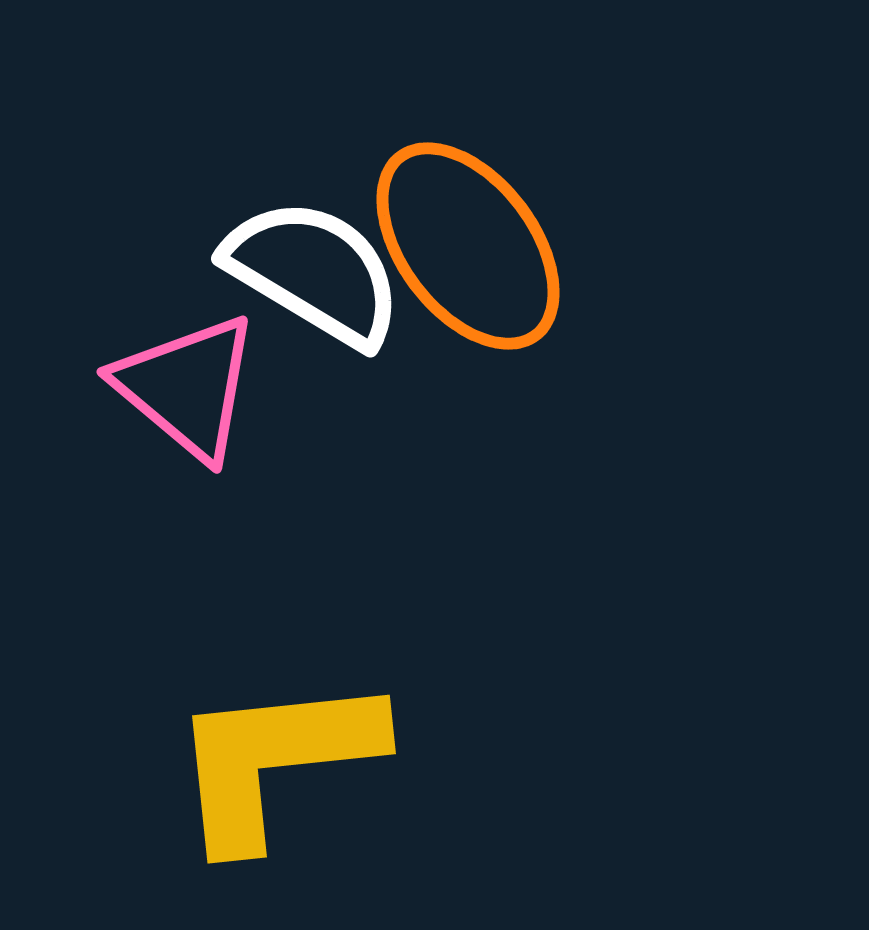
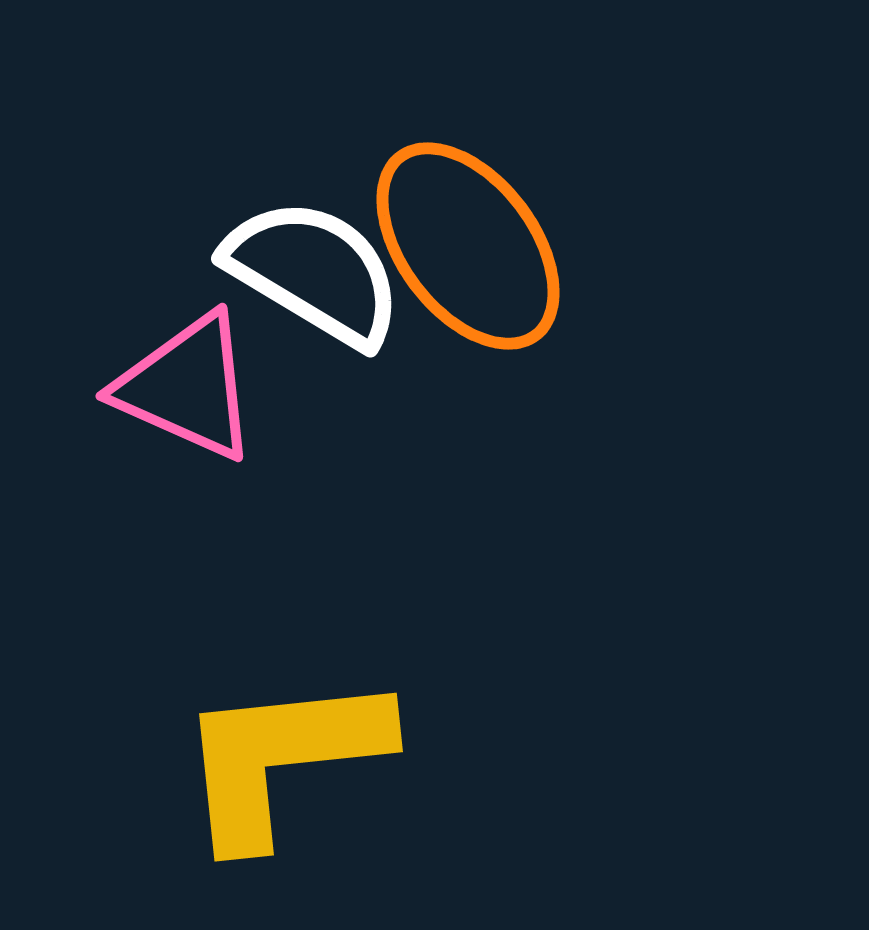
pink triangle: rotated 16 degrees counterclockwise
yellow L-shape: moved 7 px right, 2 px up
